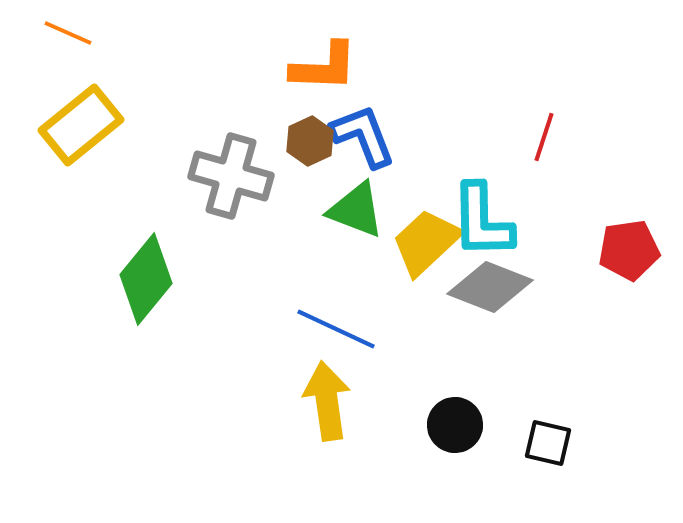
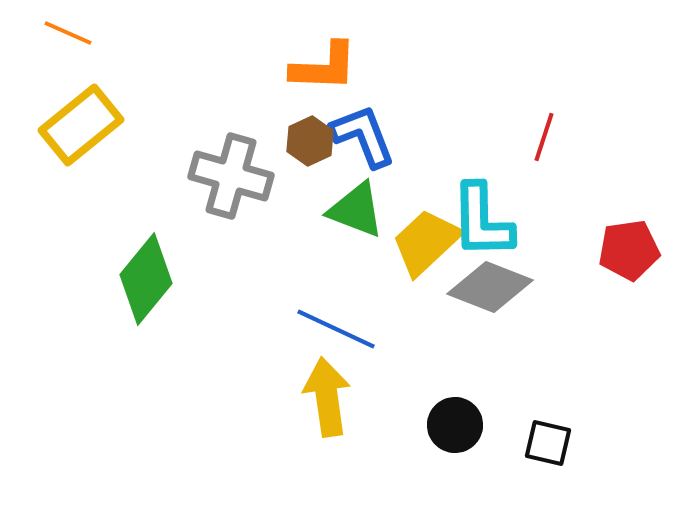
yellow arrow: moved 4 px up
